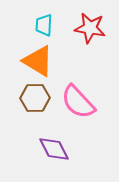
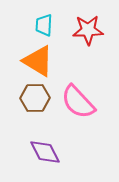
red star: moved 2 px left, 2 px down; rotated 12 degrees counterclockwise
purple diamond: moved 9 px left, 3 px down
